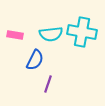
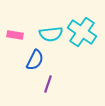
cyan cross: rotated 24 degrees clockwise
